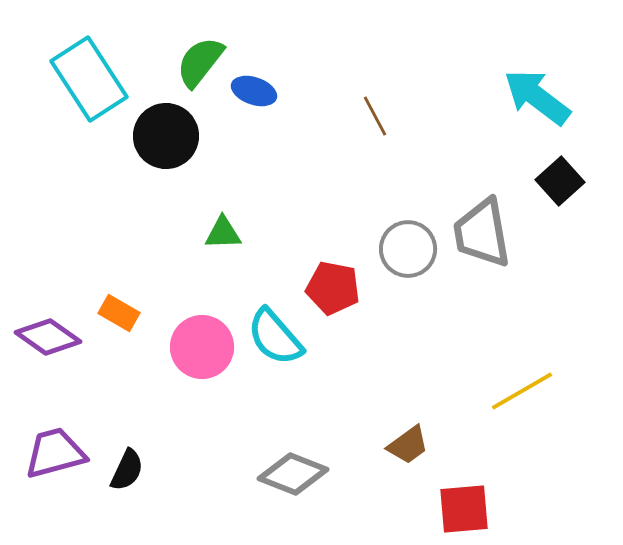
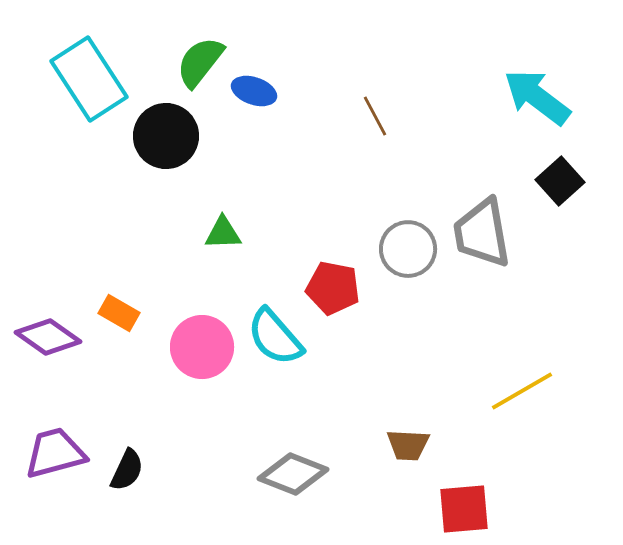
brown trapezoid: rotated 39 degrees clockwise
